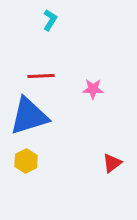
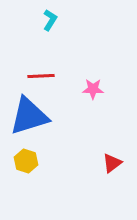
yellow hexagon: rotated 15 degrees counterclockwise
